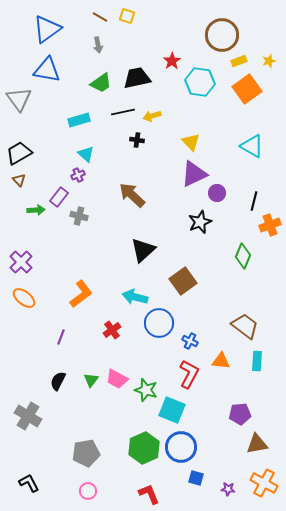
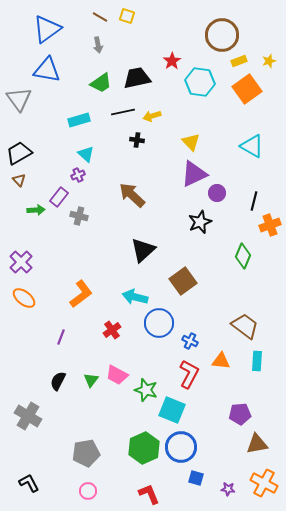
pink trapezoid at (117, 379): moved 4 px up
